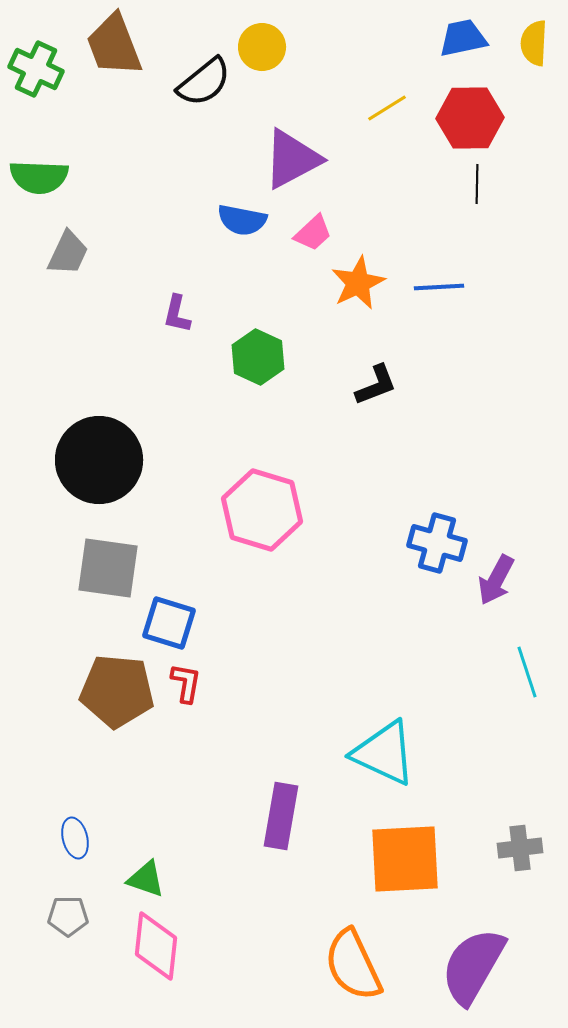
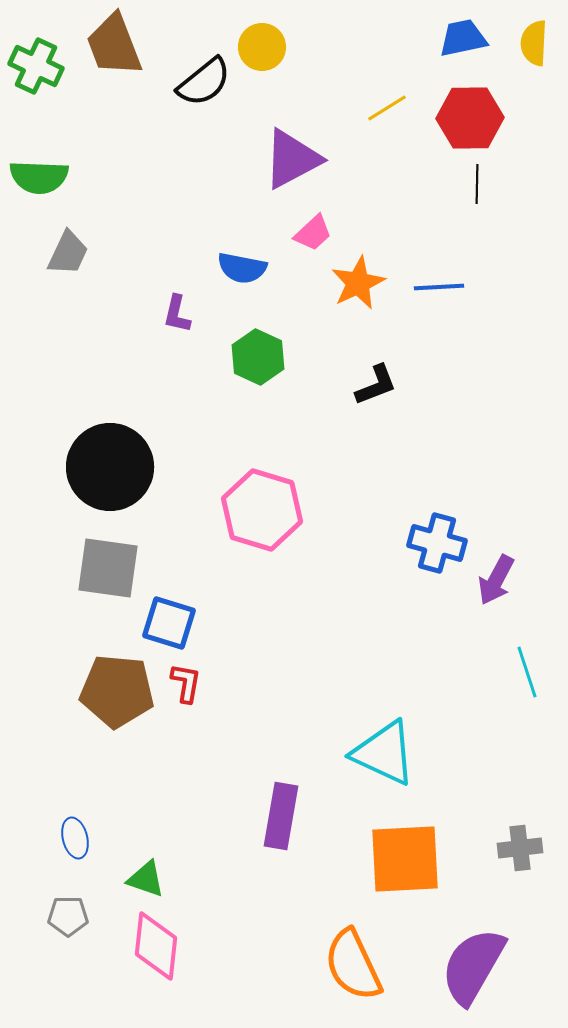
green cross: moved 3 px up
blue semicircle: moved 48 px down
black circle: moved 11 px right, 7 px down
